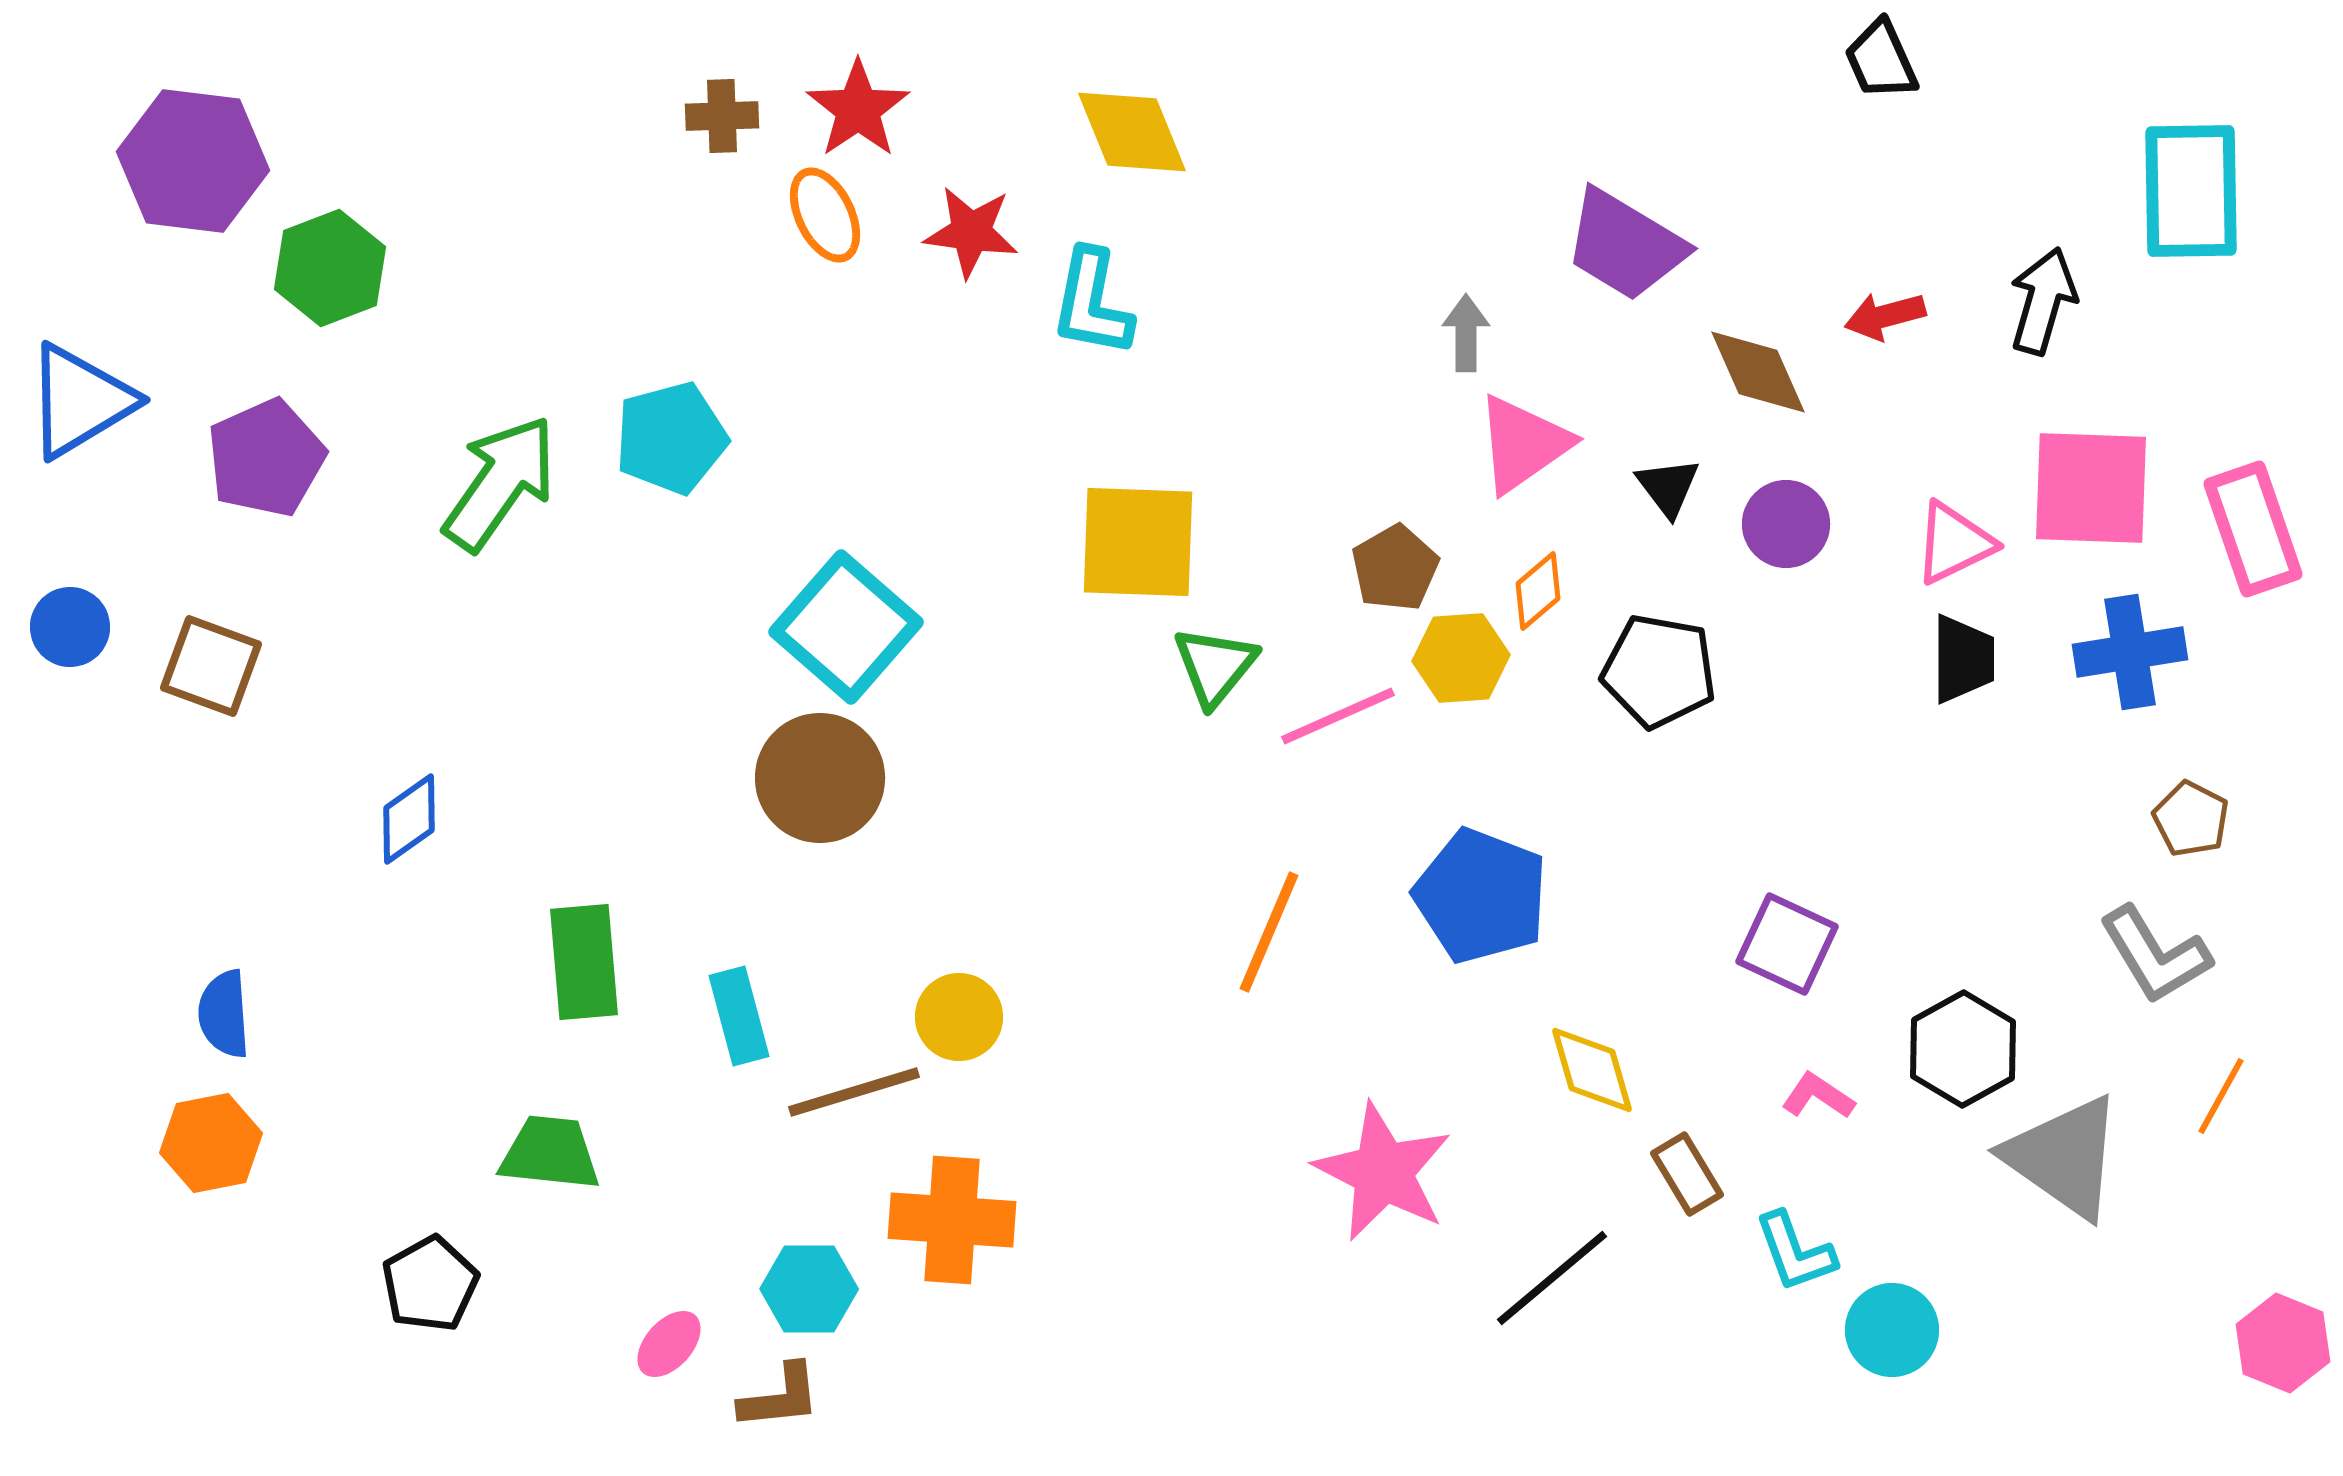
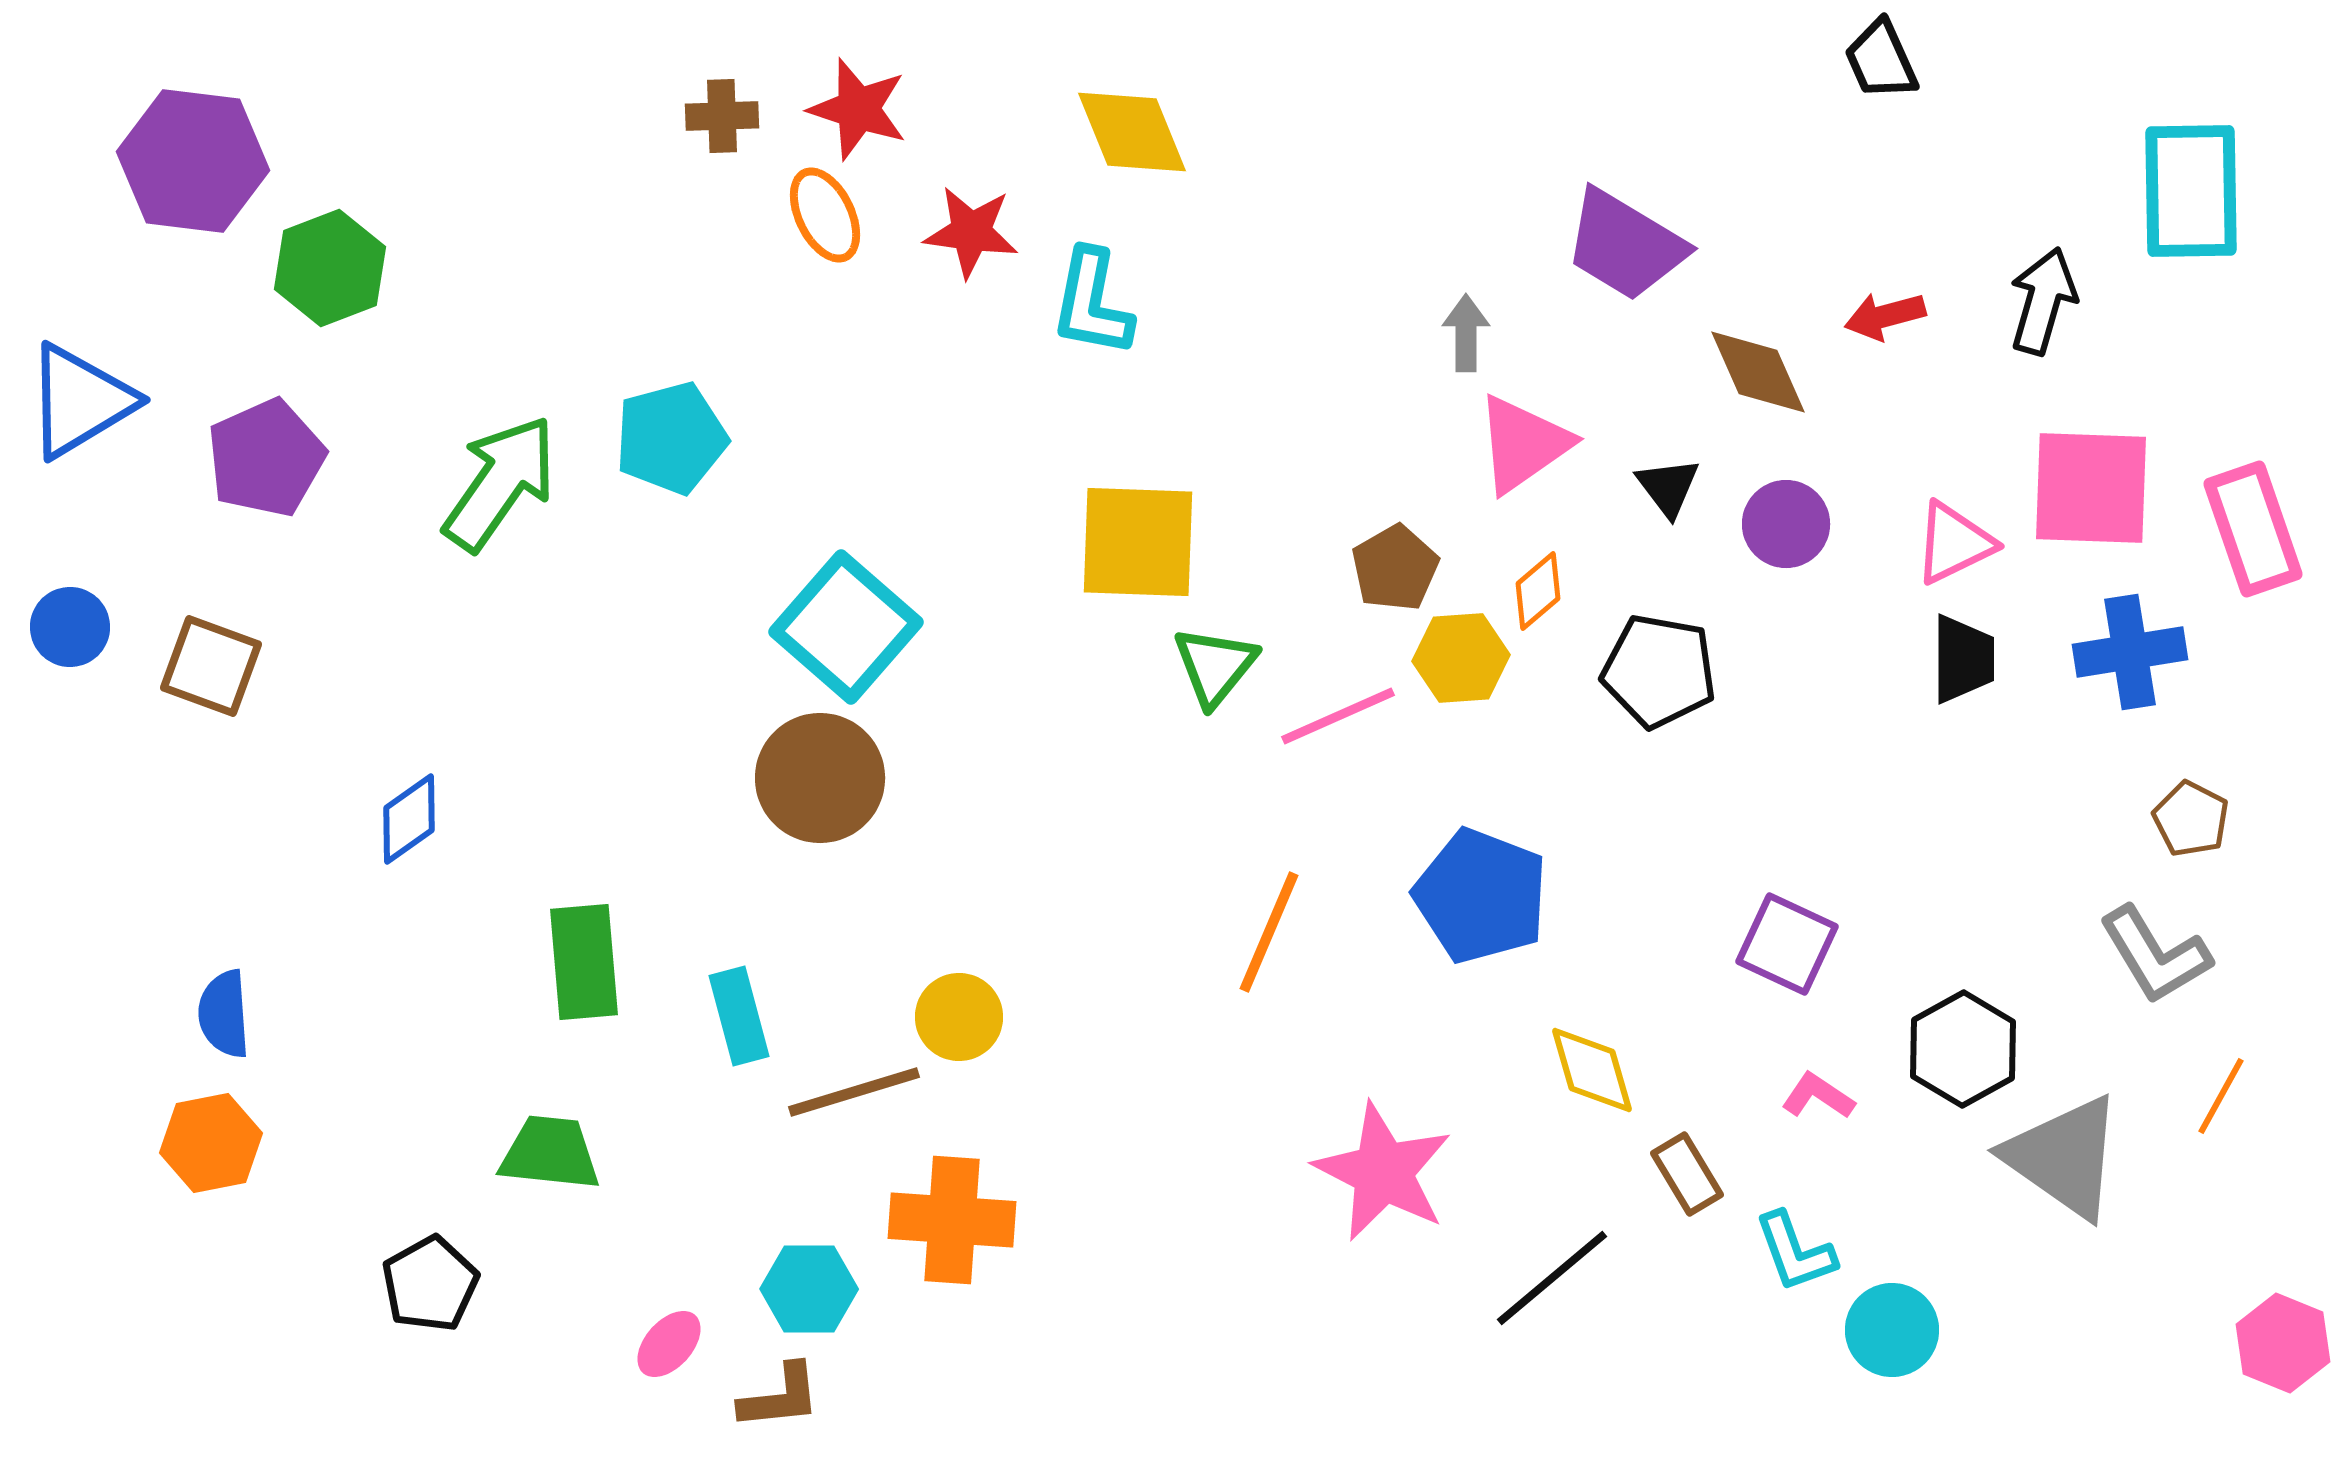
red star at (858, 109): rotated 20 degrees counterclockwise
